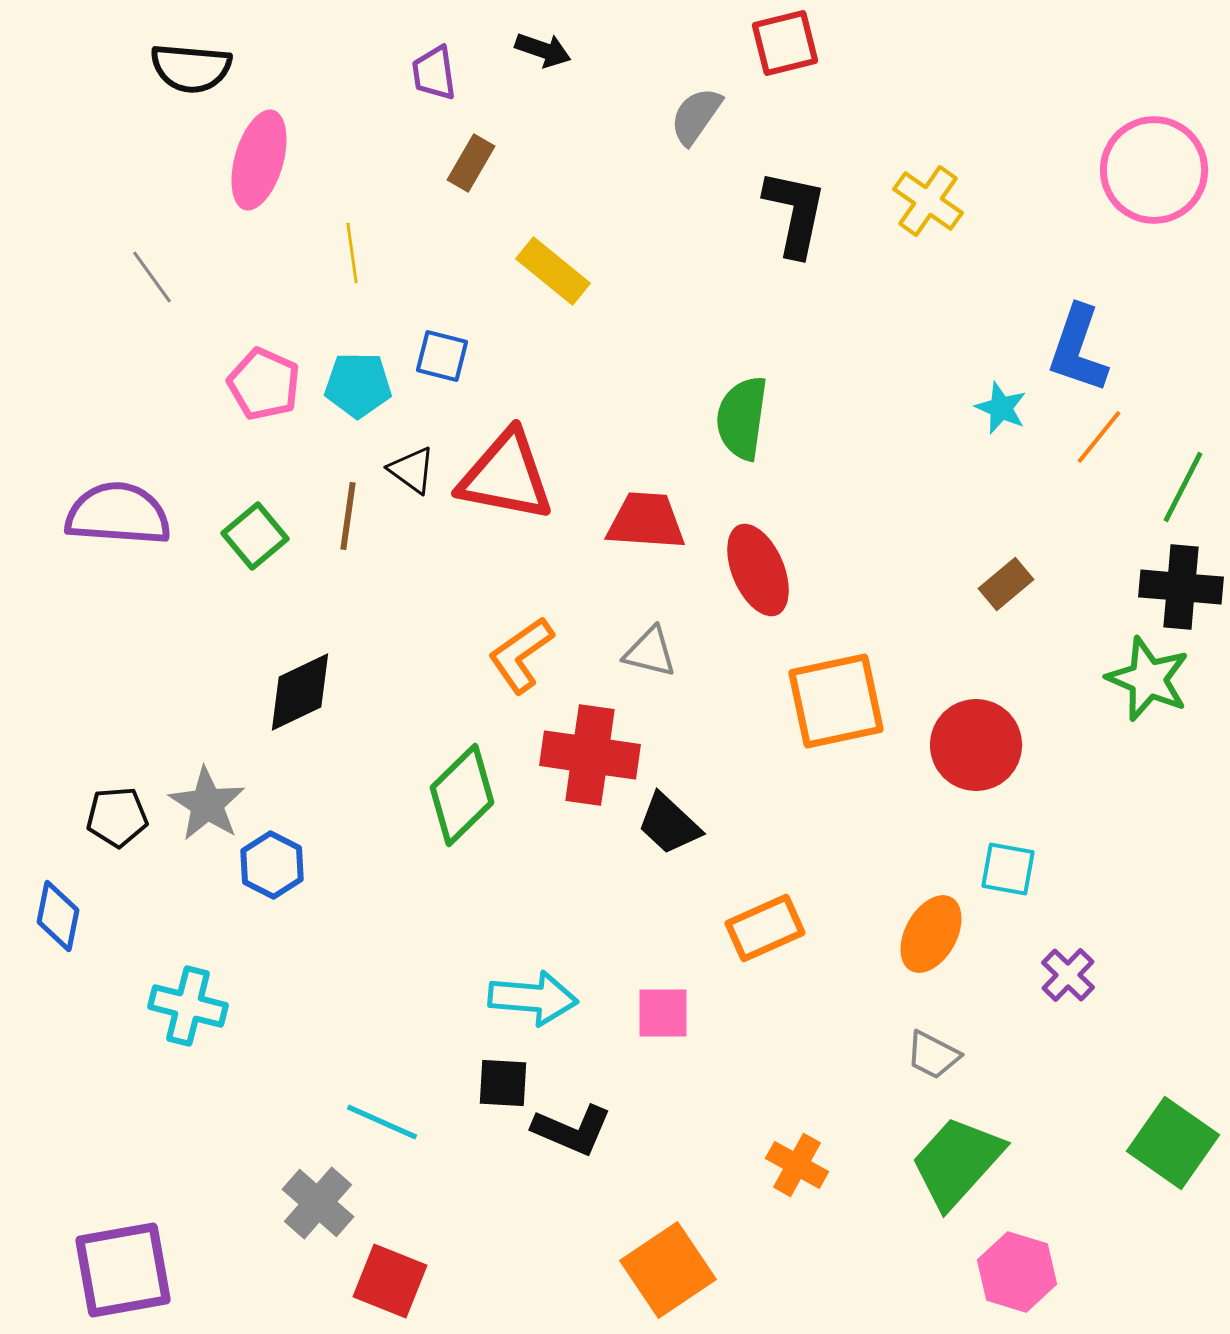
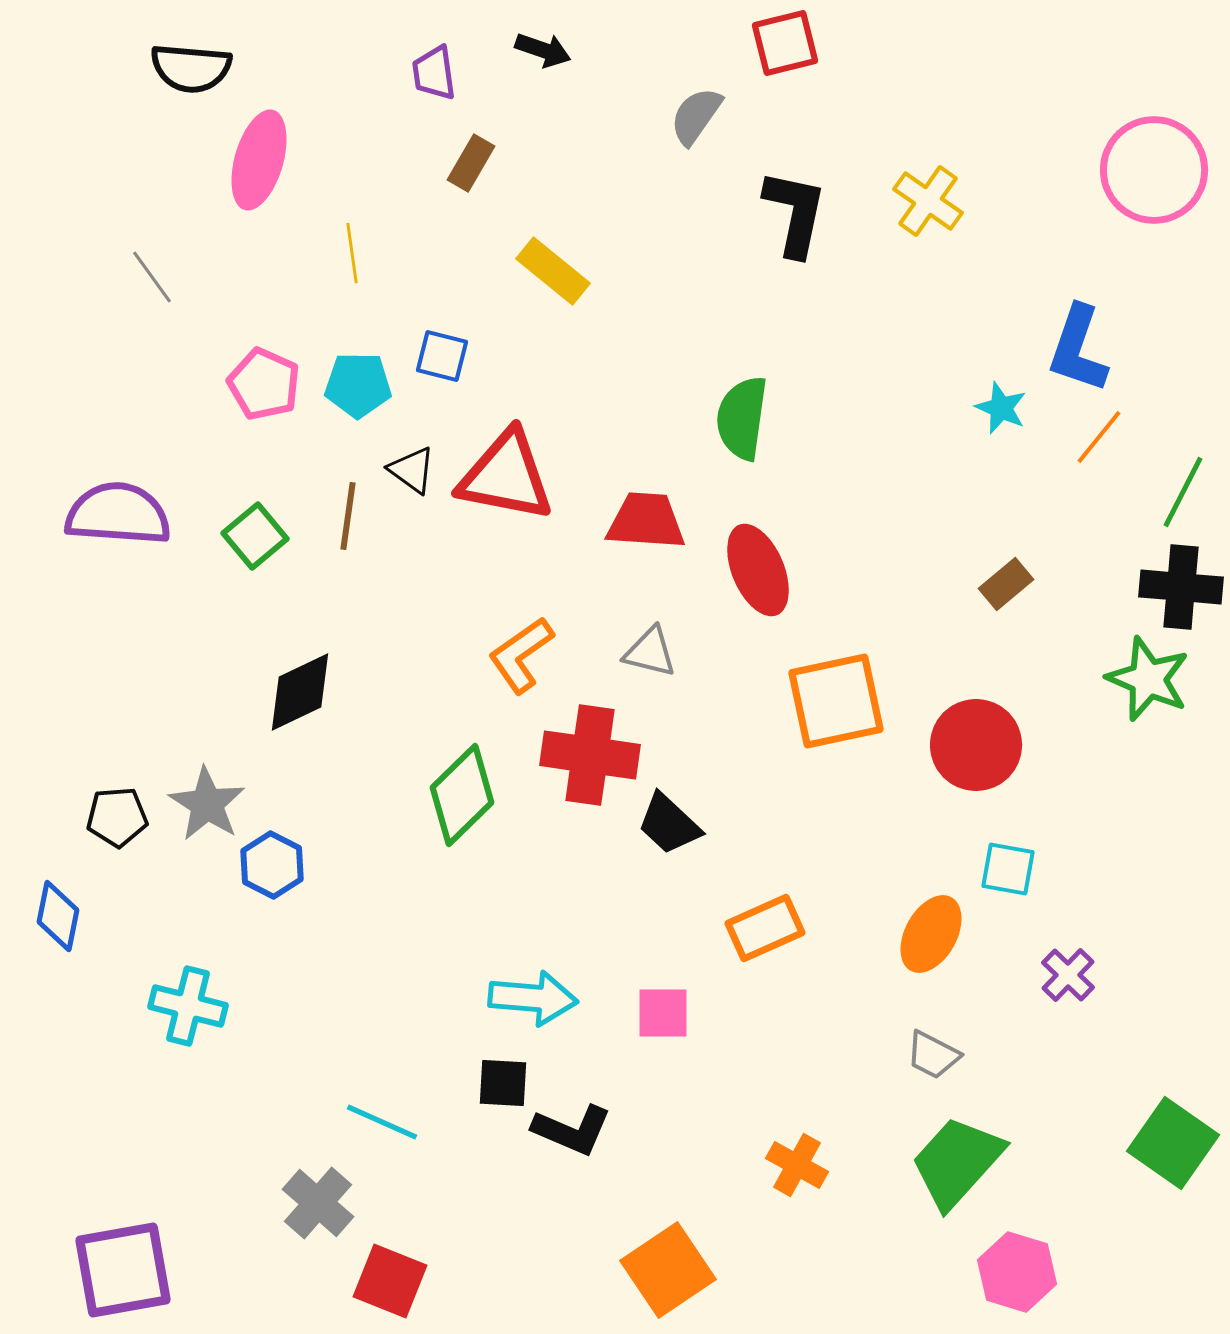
green line at (1183, 487): moved 5 px down
